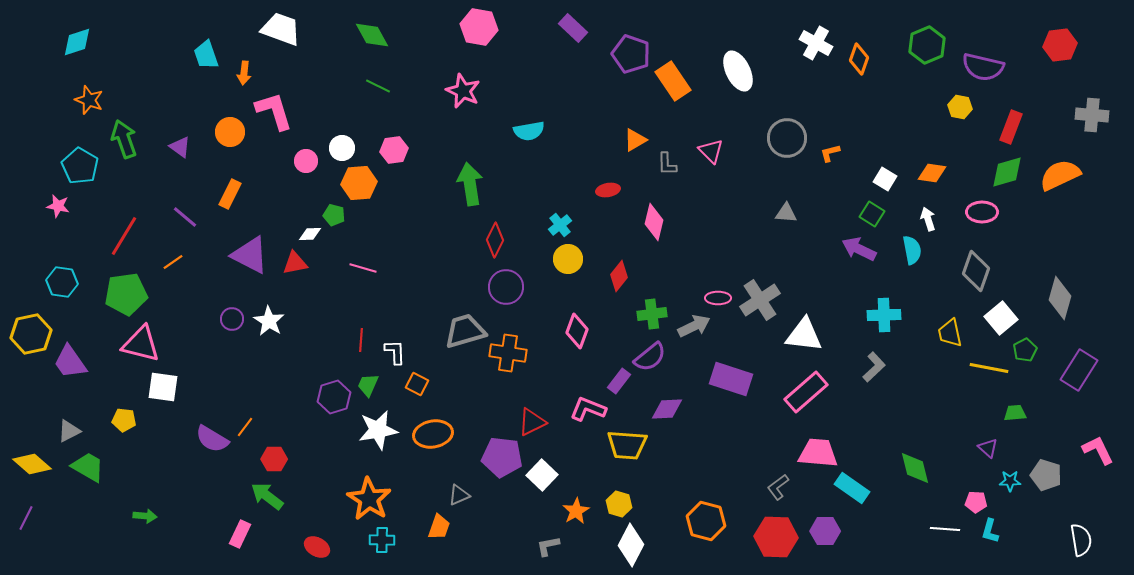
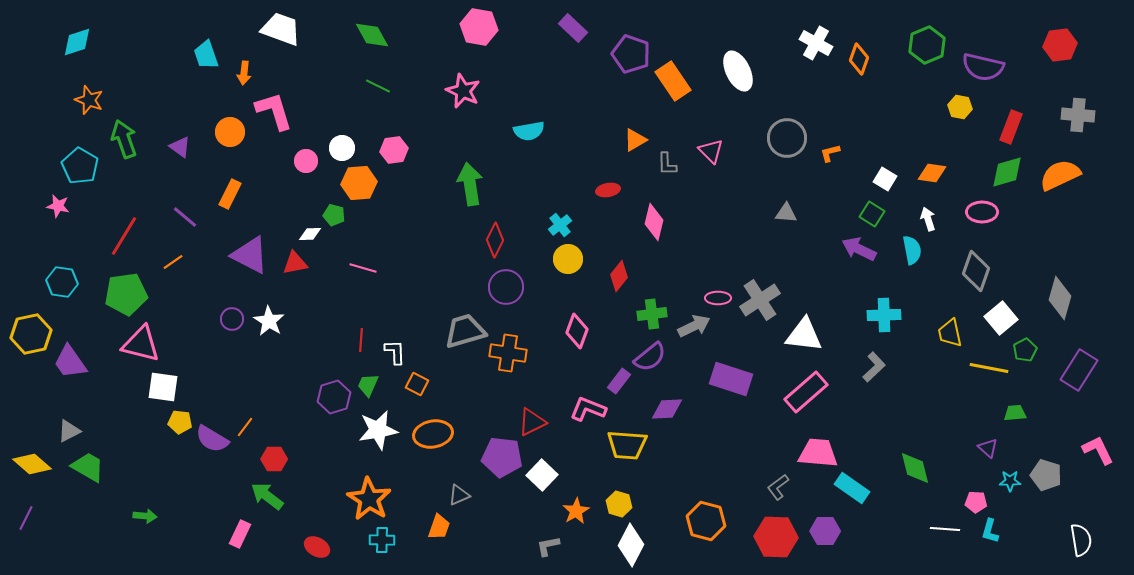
gray cross at (1092, 115): moved 14 px left
yellow pentagon at (124, 420): moved 56 px right, 2 px down
